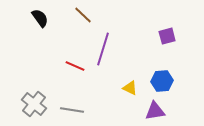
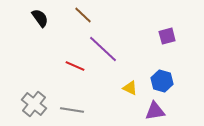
purple line: rotated 64 degrees counterclockwise
blue hexagon: rotated 20 degrees clockwise
